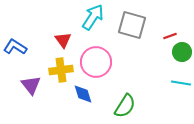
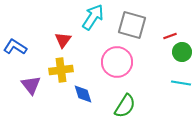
red triangle: rotated 12 degrees clockwise
pink circle: moved 21 px right
